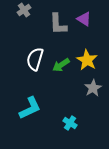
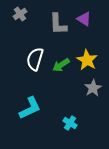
gray cross: moved 4 px left, 4 px down
